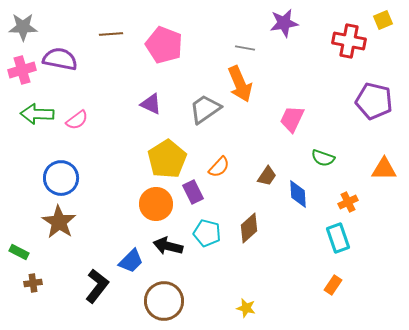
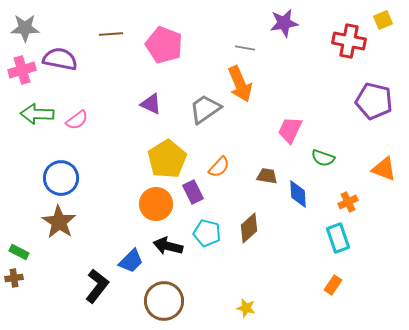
gray star: moved 2 px right, 1 px down
pink trapezoid: moved 2 px left, 11 px down
orange triangle: rotated 20 degrees clockwise
brown trapezoid: rotated 115 degrees counterclockwise
brown cross: moved 19 px left, 5 px up
